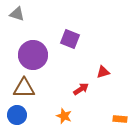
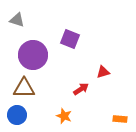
gray triangle: moved 6 px down
